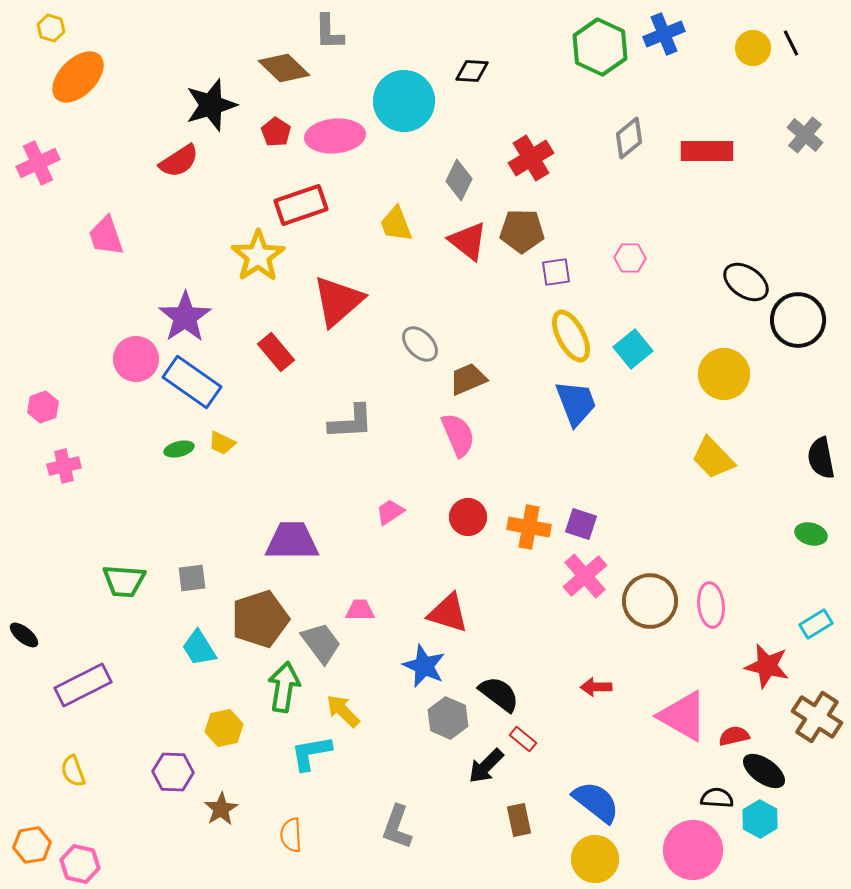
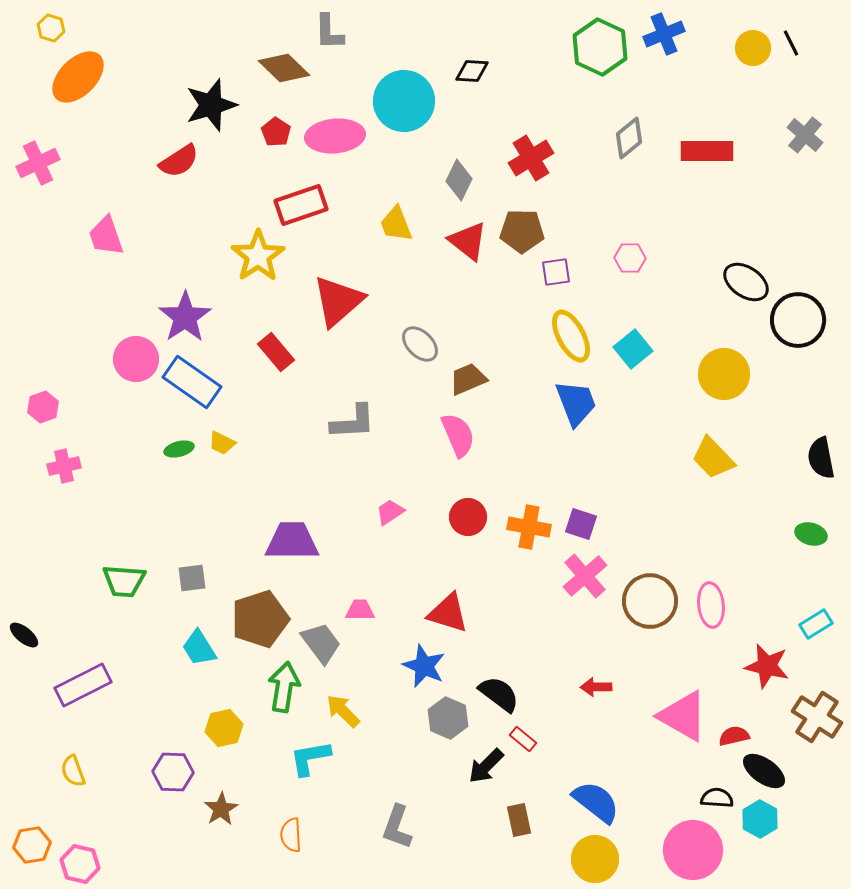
gray L-shape at (351, 422): moved 2 px right
cyan L-shape at (311, 753): moved 1 px left, 5 px down
